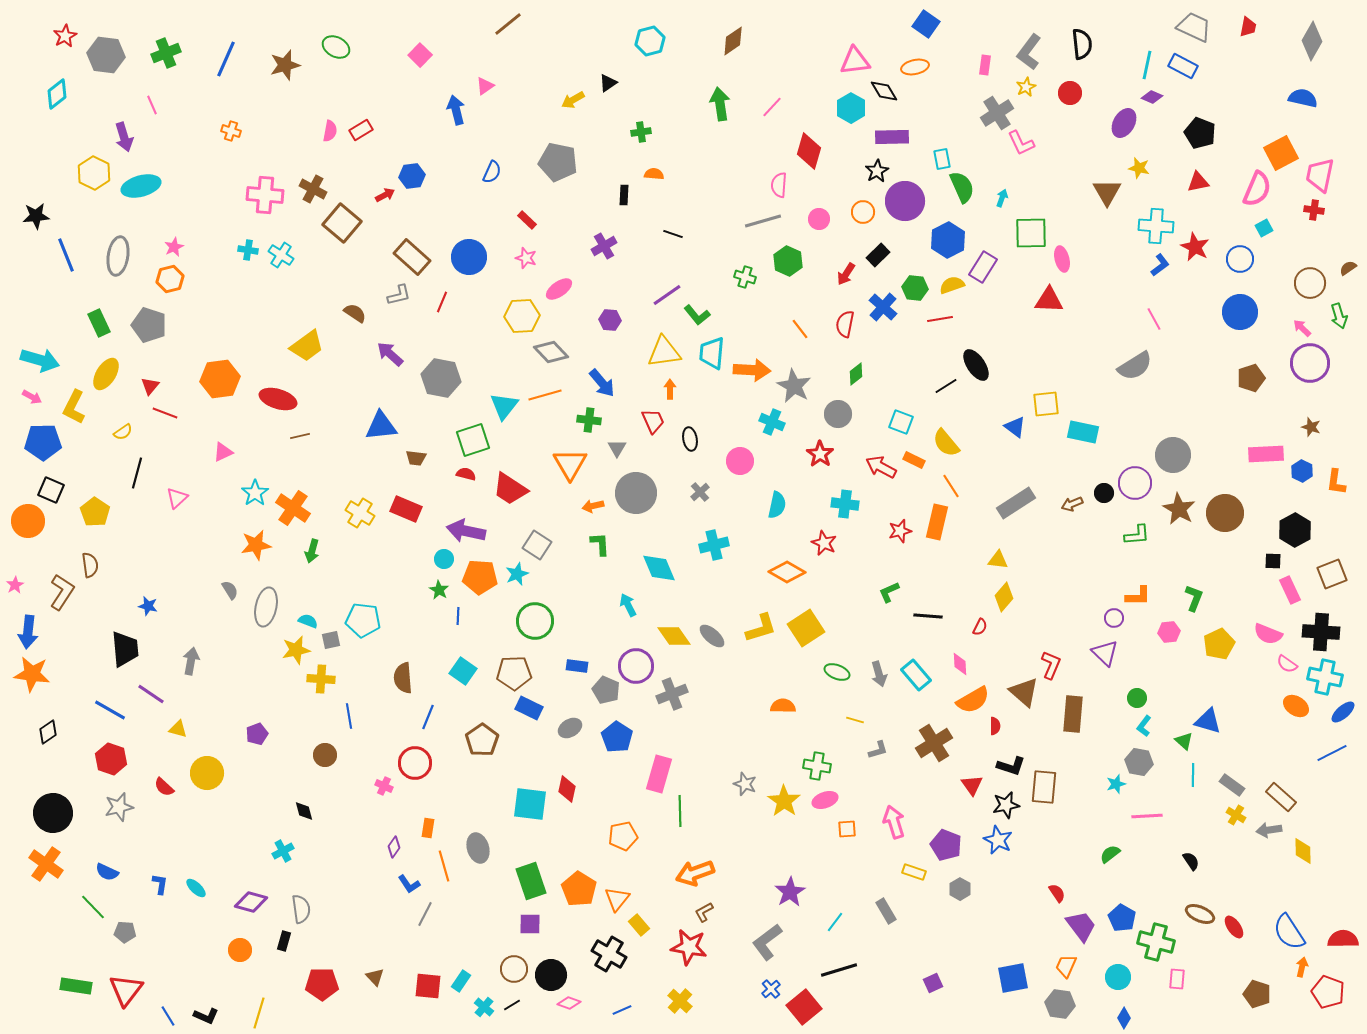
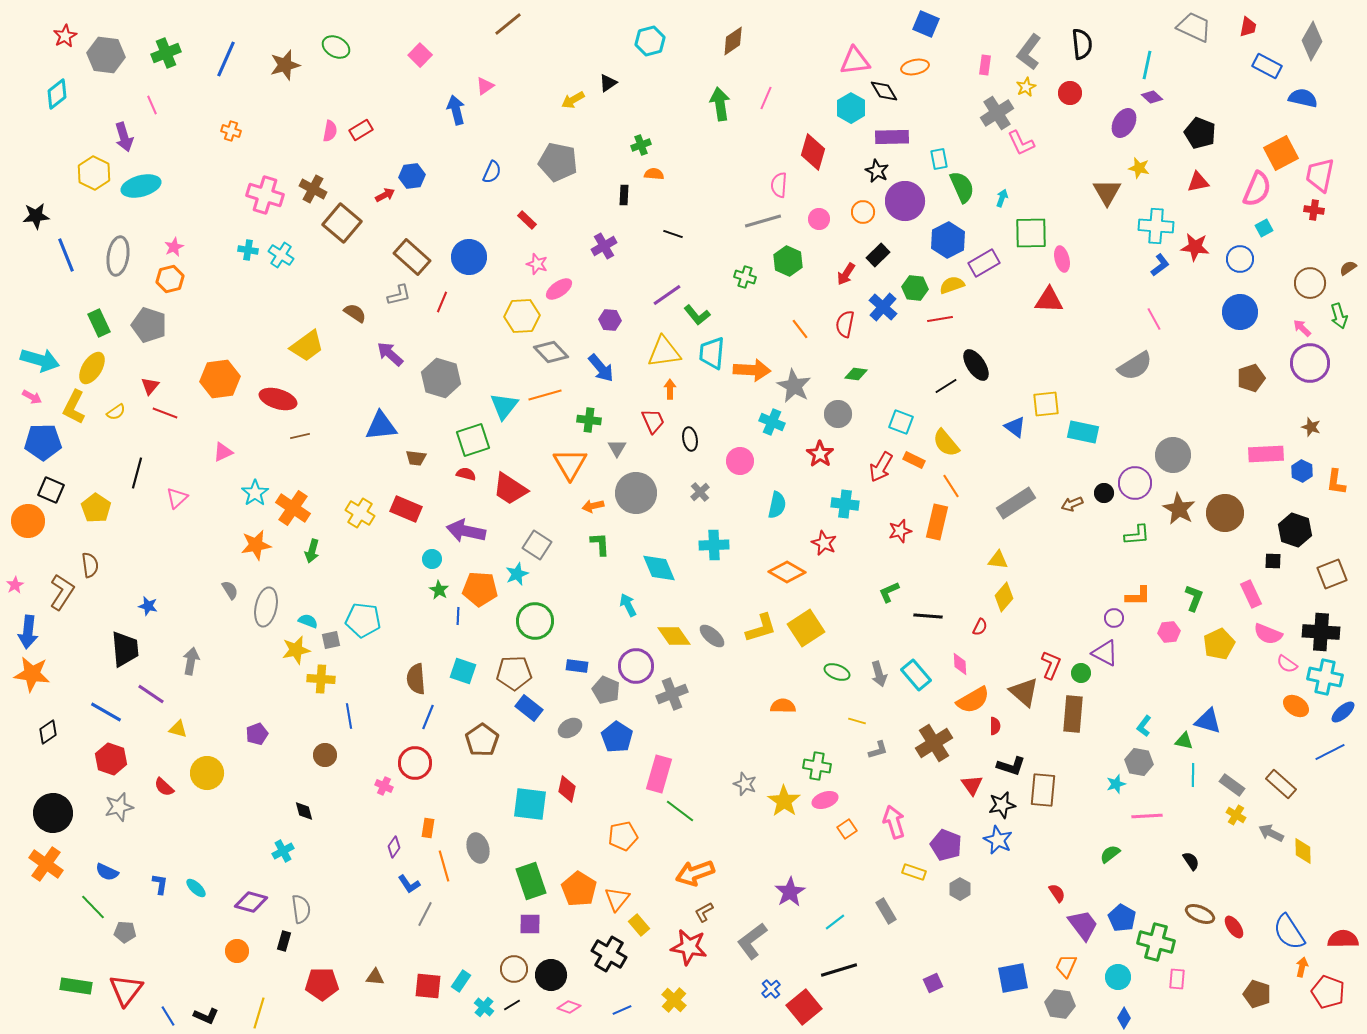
blue square at (926, 24): rotated 12 degrees counterclockwise
blue rectangle at (1183, 66): moved 84 px right
purple diamond at (1152, 97): rotated 20 degrees clockwise
pink line at (772, 107): moved 6 px left, 9 px up; rotated 20 degrees counterclockwise
green cross at (641, 132): moved 13 px down; rotated 12 degrees counterclockwise
red diamond at (809, 151): moved 4 px right, 1 px down
cyan rectangle at (942, 159): moved 3 px left
black star at (877, 171): rotated 15 degrees counterclockwise
pink cross at (265, 195): rotated 12 degrees clockwise
red star at (1195, 247): rotated 20 degrees counterclockwise
pink star at (526, 258): moved 11 px right, 6 px down
purple rectangle at (983, 267): moved 1 px right, 4 px up; rotated 28 degrees clockwise
yellow ellipse at (106, 374): moved 14 px left, 6 px up
green diamond at (856, 374): rotated 45 degrees clockwise
gray hexagon at (441, 378): rotated 6 degrees clockwise
blue arrow at (602, 383): moved 1 px left, 15 px up
yellow semicircle at (123, 432): moved 7 px left, 20 px up
red arrow at (881, 467): rotated 88 degrees counterclockwise
yellow pentagon at (95, 512): moved 1 px right, 4 px up
black hexagon at (1295, 530): rotated 12 degrees counterclockwise
cyan cross at (714, 545): rotated 12 degrees clockwise
cyan circle at (444, 559): moved 12 px left
orange pentagon at (480, 577): moved 12 px down
pink rectangle at (1290, 590): moved 39 px left, 4 px down
purple triangle at (1105, 653): rotated 16 degrees counterclockwise
cyan square at (463, 671): rotated 16 degrees counterclockwise
brown semicircle at (403, 678): moved 13 px right, 1 px down
green circle at (1137, 698): moved 56 px left, 25 px up
blue rectangle at (529, 708): rotated 12 degrees clockwise
blue line at (110, 710): moved 4 px left, 2 px down
yellow line at (855, 720): moved 2 px right, 1 px down
green triangle at (1184, 741): rotated 30 degrees counterclockwise
blue line at (1332, 753): moved 2 px left, 1 px up
brown rectangle at (1044, 787): moved 1 px left, 3 px down
brown rectangle at (1281, 797): moved 13 px up
black star at (1006, 805): moved 4 px left
green line at (680, 811): rotated 52 degrees counterclockwise
orange square at (847, 829): rotated 30 degrees counterclockwise
gray arrow at (1269, 830): moved 2 px right, 3 px down; rotated 35 degrees clockwise
cyan line at (835, 922): rotated 15 degrees clockwise
purple trapezoid at (1081, 926): moved 2 px right, 1 px up
gray L-shape at (767, 942): moved 15 px left, 1 px up
orange circle at (240, 950): moved 3 px left, 1 px down
brown triangle at (375, 977): rotated 42 degrees counterclockwise
yellow cross at (680, 1001): moved 6 px left, 1 px up
pink diamond at (569, 1003): moved 4 px down
